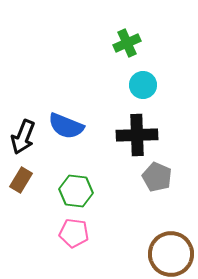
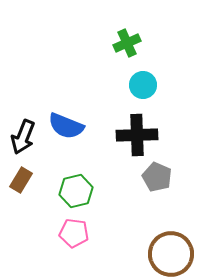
green hexagon: rotated 20 degrees counterclockwise
